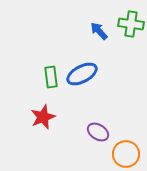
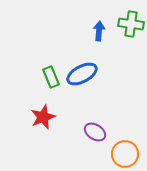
blue arrow: rotated 48 degrees clockwise
green rectangle: rotated 15 degrees counterclockwise
purple ellipse: moved 3 px left
orange circle: moved 1 px left
